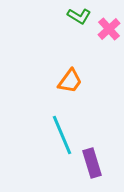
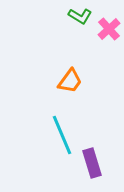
green L-shape: moved 1 px right
